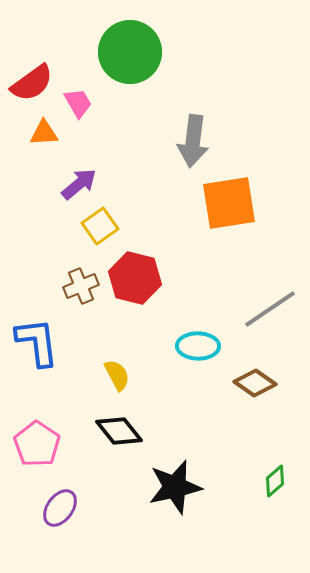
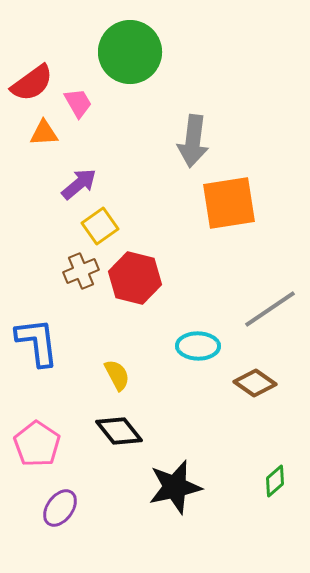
brown cross: moved 15 px up
